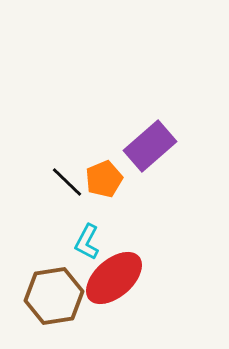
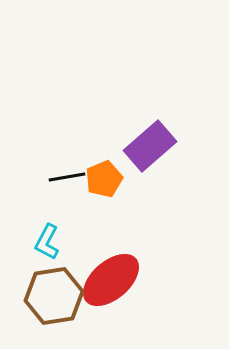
black line: moved 5 px up; rotated 54 degrees counterclockwise
cyan L-shape: moved 40 px left
red ellipse: moved 3 px left, 2 px down
